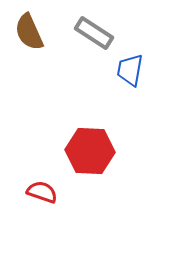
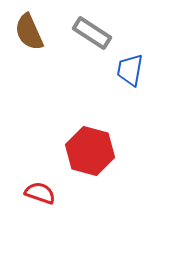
gray rectangle: moved 2 px left
red hexagon: rotated 12 degrees clockwise
red semicircle: moved 2 px left, 1 px down
